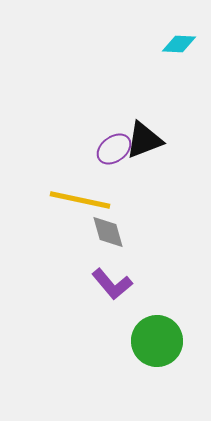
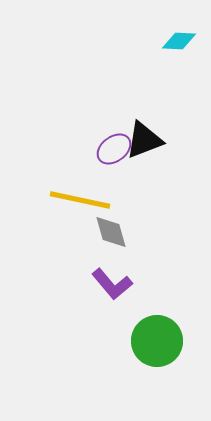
cyan diamond: moved 3 px up
gray diamond: moved 3 px right
